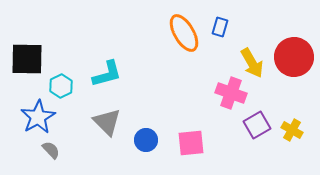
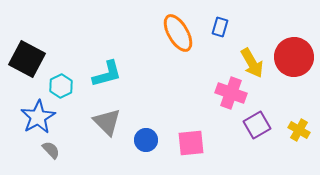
orange ellipse: moved 6 px left
black square: rotated 27 degrees clockwise
yellow cross: moved 7 px right
